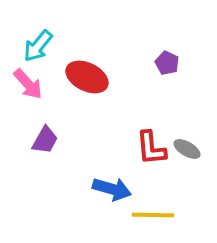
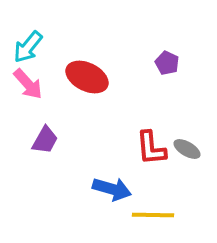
cyan arrow: moved 10 px left, 1 px down
